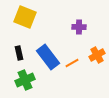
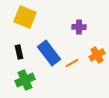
black rectangle: moved 1 px up
blue rectangle: moved 1 px right, 4 px up
